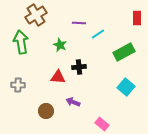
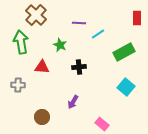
brown cross: rotated 15 degrees counterclockwise
red triangle: moved 16 px left, 10 px up
purple arrow: rotated 80 degrees counterclockwise
brown circle: moved 4 px left, 6 px down
